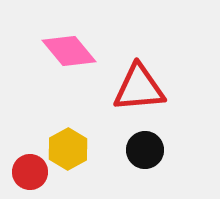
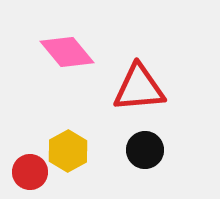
pink diamond: moved 2 px left, 1 px down
yellow hexagon: moved 2 px down
